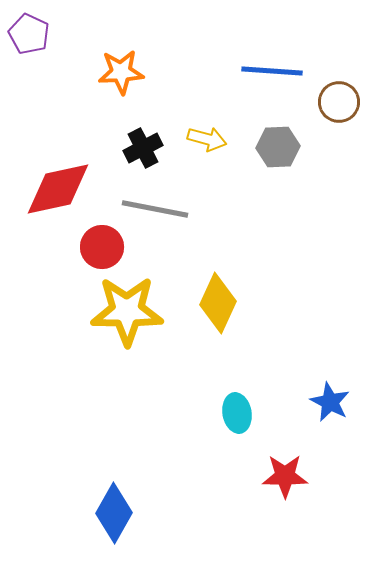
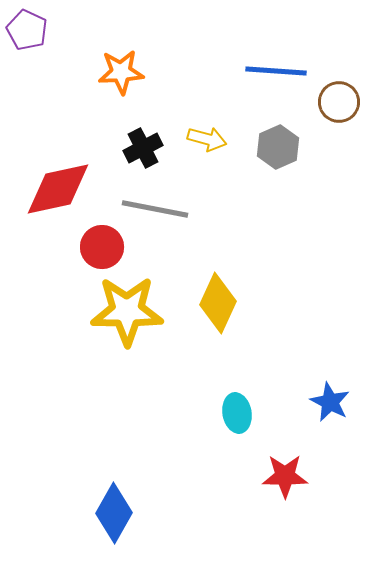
purple pentagon: moved 2 px left, 4 px up
blue line: moved 4 px right
gray hexagon: rotated 21 degrees counterclockwise
